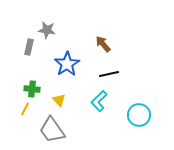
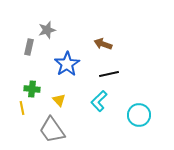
gray star: rotated 24 degrees counterclockwise
brown arrow: rotated 30 degrees counterclockwise
yellow line: moved 3 px left, 1 px up; rotated 40 degrees counterclockwise
